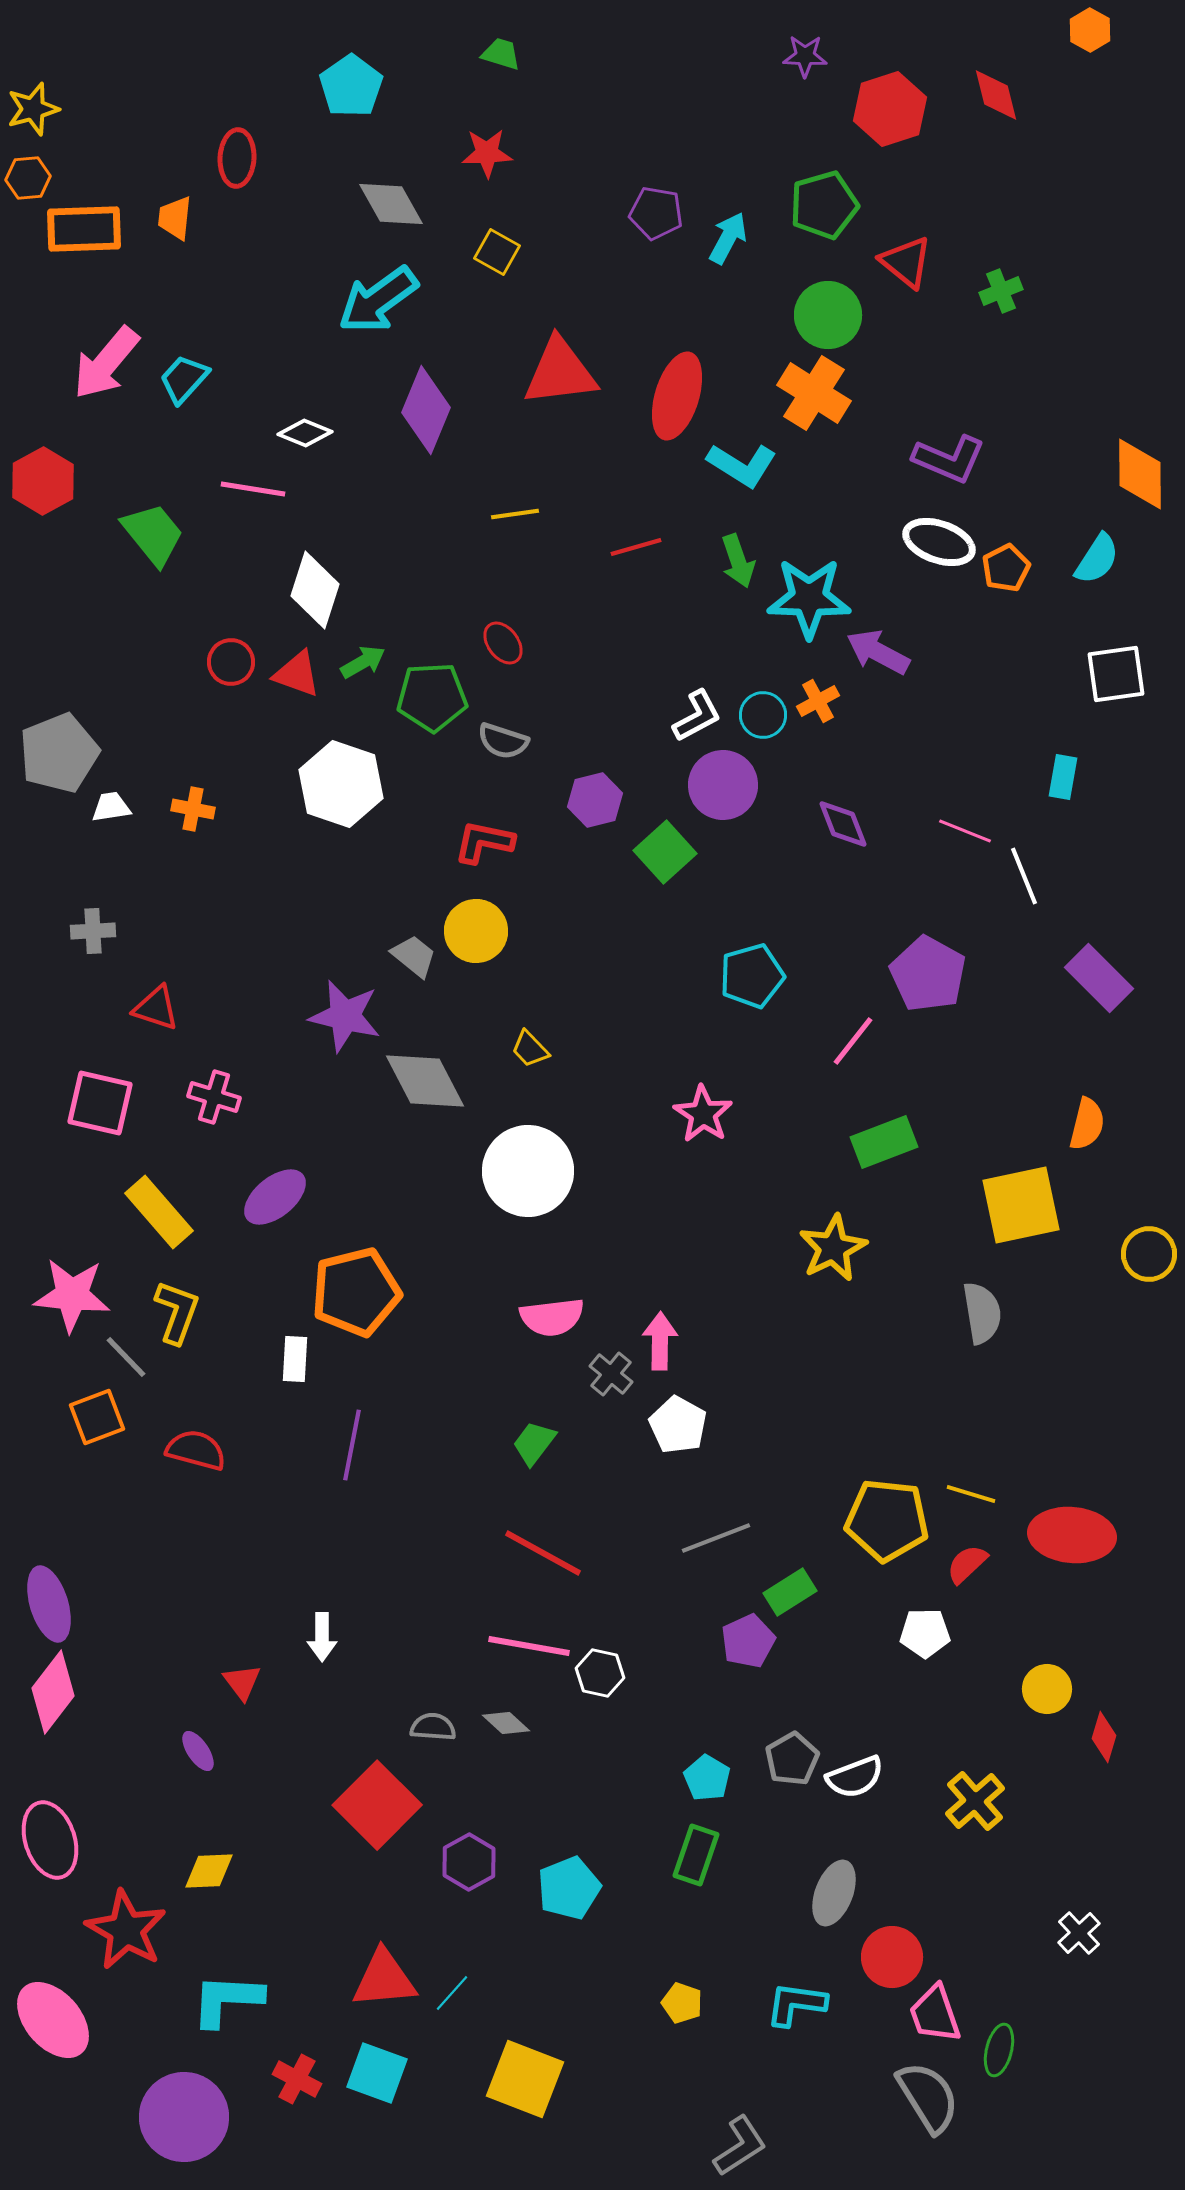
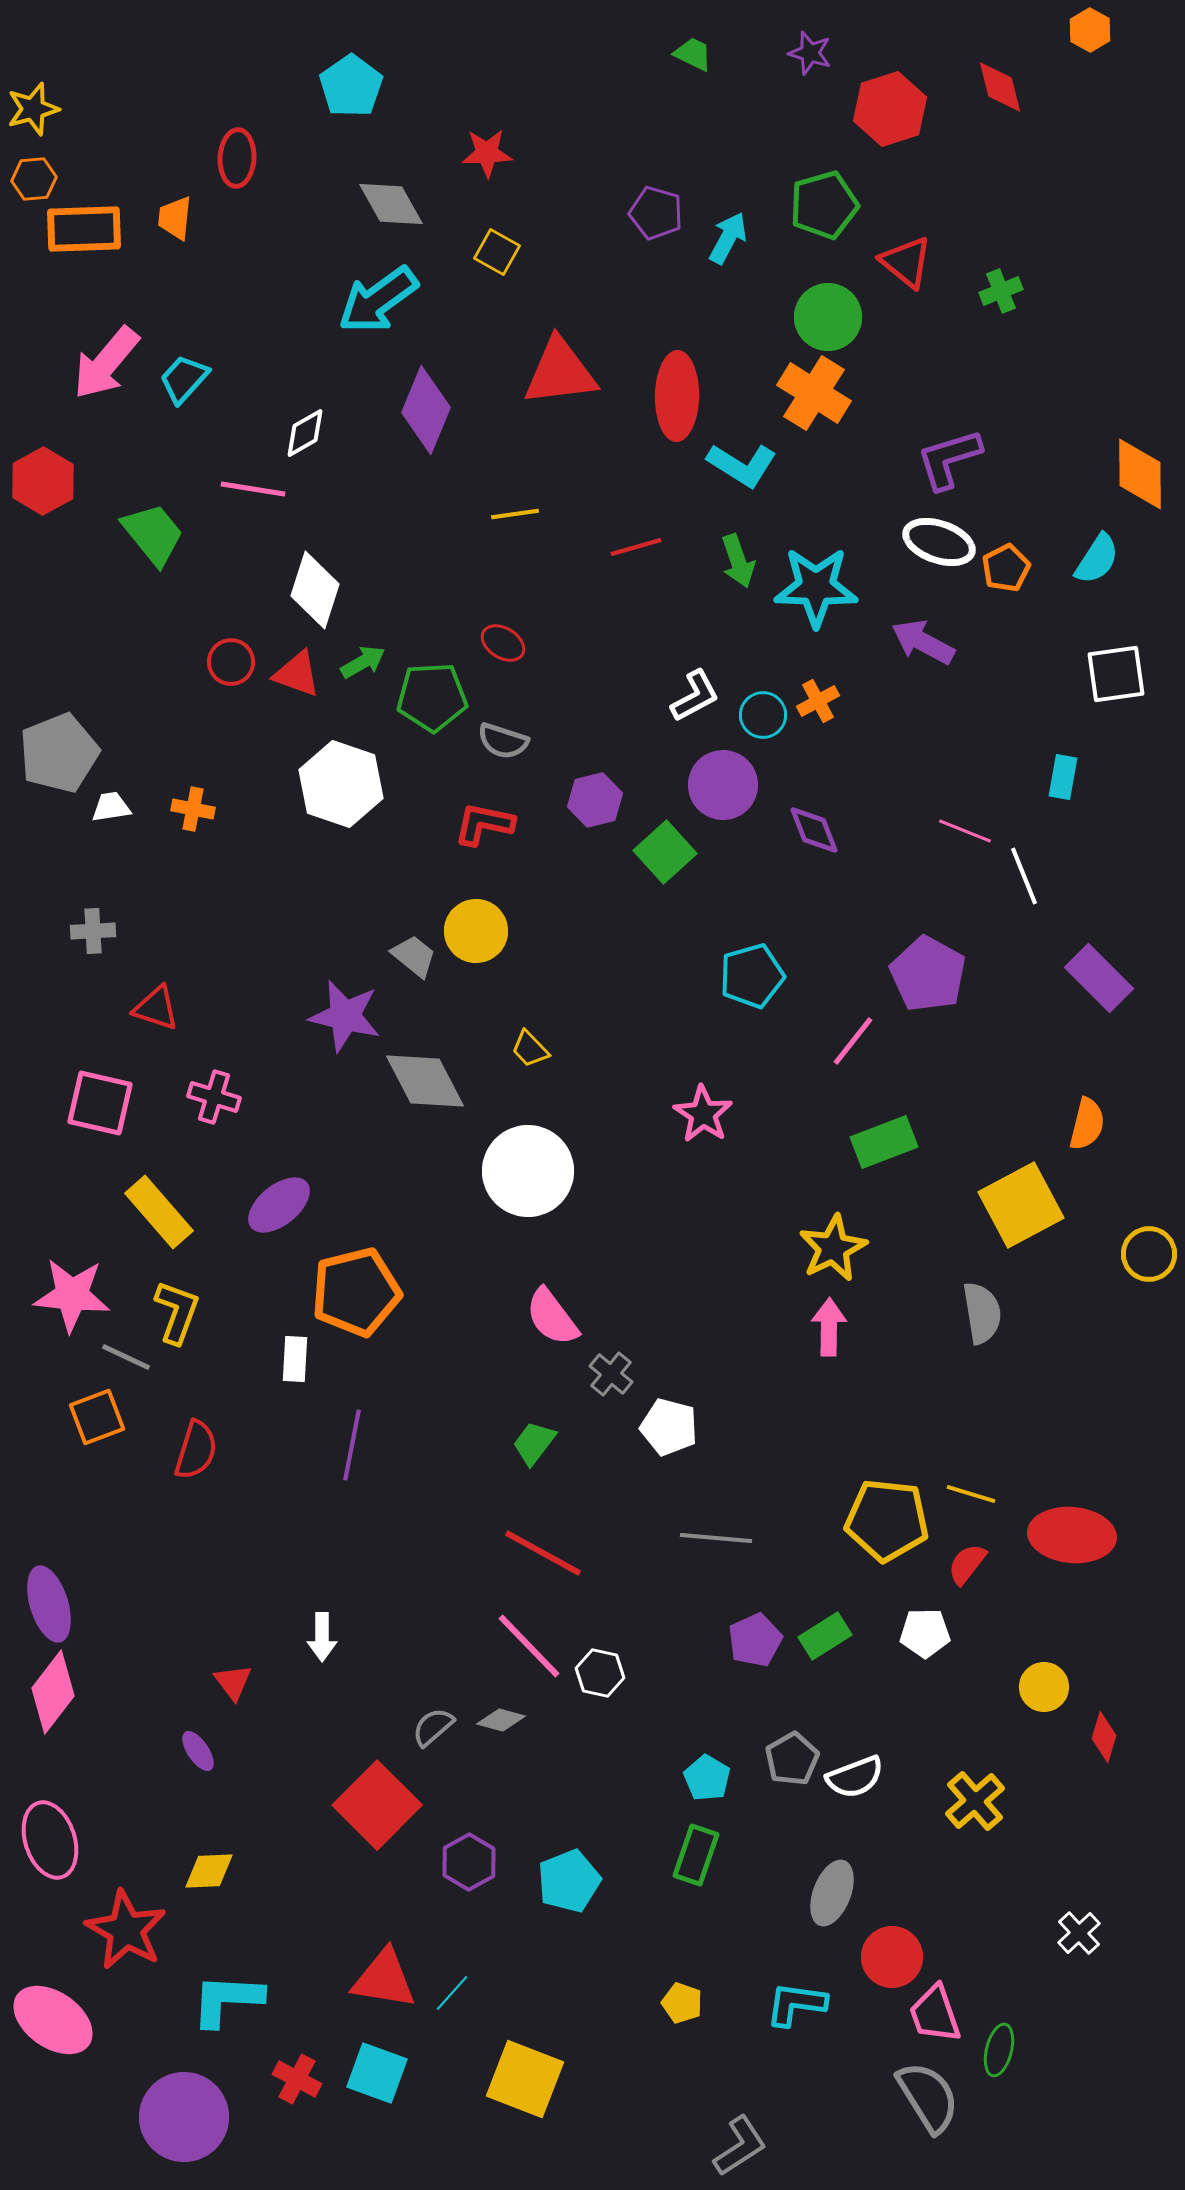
green trapezoid at (501, 54): moved 192 px right; rotated 9 degrees clockwise
purple star at (805, 56): moved 5 px right, 3 px up; rotated 15 degrees clockwise
red diamond at (996, 95): moved 4 px right, 8 px up
orange hexagon at (28, 178): moved 6 px right, 1 px down
purple pentagon at (656, 213): rotated 6 degrees clockwise
green circle at (828, 315): moved 2 px down
red ellipse at (677, 396): rotated 16 degrees counterclockwise
white diamond at (305, 433): rotated 52 degrees counterclockwise
purple L-shape at (949, 459): rotated 140 degrees clockwise
cyan star at (809, 598): moved 7 px right, 11 px up
red ellipse at (503, 643): rotated 21 degrees counterclockwise
purple arrow at (878, 652): moved 45 px right, 10 px up
white L-shape at (697, 716): moved 2 px left, 20 px up
purple diamond at (843, 824): moved 29 px left, 6 px down
red L-shape at (484, 842): moved 18 px up
purple ellipse at (275, 1197): moved 4 px right, 8 px down
yellow square at (1021, 1205): rotated 16 degrees counterclockwise
pink semicircle at (552, 1317): rotated 60 degrees clockwise
pink arrow at (660, 1341): moved 169 px right, 14 px up
gray line at (126, 1357): rotated 21 degrees counterclockwise
white pentagon at (678, 1425): moved 9 px left, 2 px down; rotated 14 degrees counterclockwise
red semicircle at (196, 1450): rotated 92 degrees clockwise
gray line at (716, 1538): rotated 26 degrees clockwise
red semicircle at (967, 1564): rotated 9 degrees counterclockwise
green rectangle at (790, 1592): moved 35 px right, 44 px down
purple pentagon at (748, 1641): moved 7 px right, 1 px up
pink line at (529, 1646): rotated 36 degrees clockwise
red triangle at (242, 1682): moved 9 px left
yellow circle at (1047, 1689): moved 3 px left, 2 px up
gray diamond at (506, 1723): moved 5 px left, 3 px up; rotated 27 degrees counterclockwise
gray semicircle at (433, 1727): rotated 45 degrees counterclockwise
cyan pentagon at (569, 1888): moved 7 px up
gray ellipse at (834, 1893): moved 2 px left
red triangle at (384, 1979): rotated 14 degrees clockwise
pink ellipse at (53, 2020): rotated 14 degrees counterclockwise
